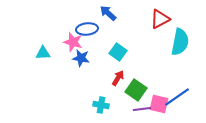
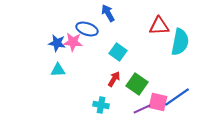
blue arrow: rotated 18 degrees clockwise
red triangle: moved 1 px left, 7 px down; rotated 25 degrees clockwise
blue ellipse: rotated 25 degrees clockwise
pink star: rotated 12 degrees counterclockwise
cyan triangle: moved 15 px right, 17 px down
blue star: moved 24 px left, 15 px up
red arrow: moved 4 px left, 1 px down
green square: moved 1 px right, 6 px up
pink square: moved 1 px left, 2 px up
purple line: rotated 18 degrees counterclockwise
